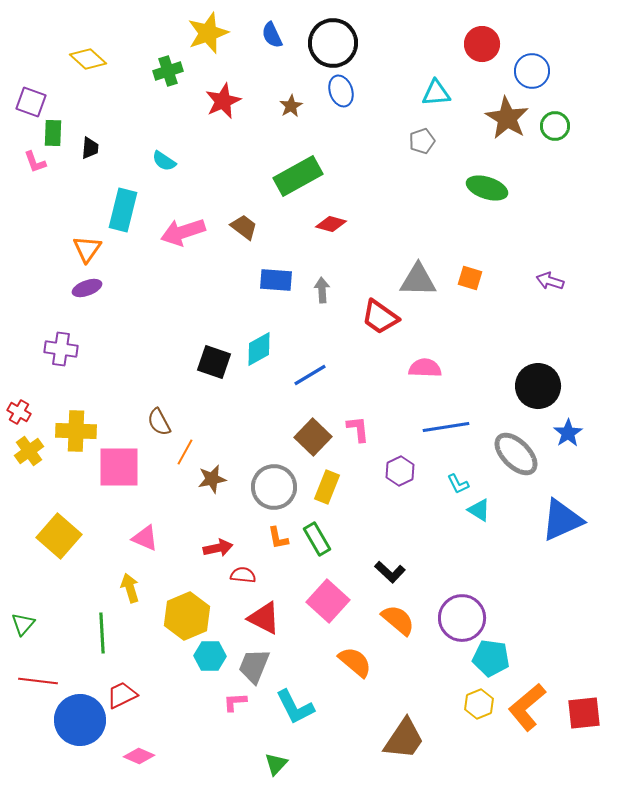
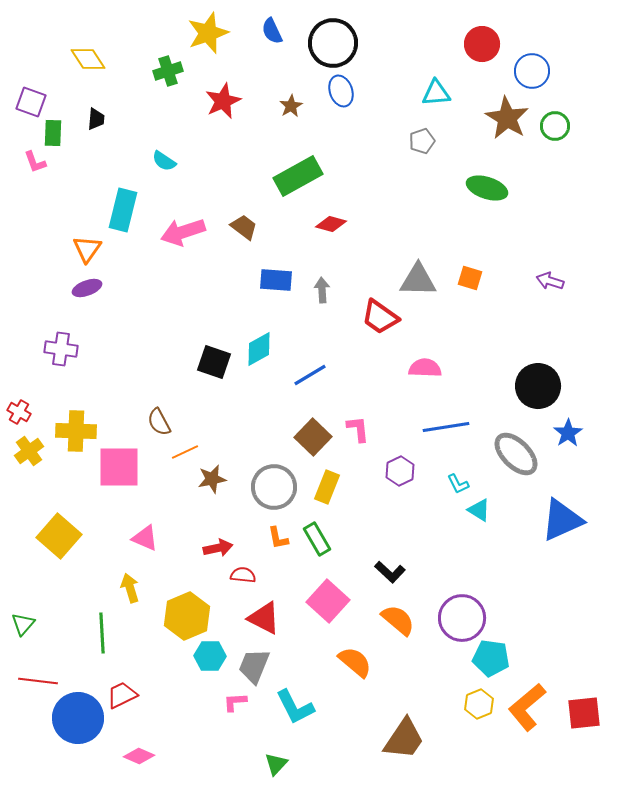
blue semicircle at (272, 35): moved 4 px up
yellow diamond at (88, 59): rotated 15 degrees clockwise
black trapezoid at (90, 148): moved 6 px right, 29 px up
orange line at (185, 452): rotated 36 degrees clockwise
blue circle at (80, 720): moved 2 px left, 2 px up
